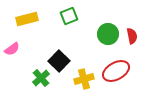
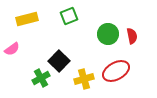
green cross: rotated 12 degrees clockwise
